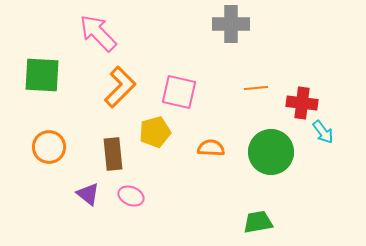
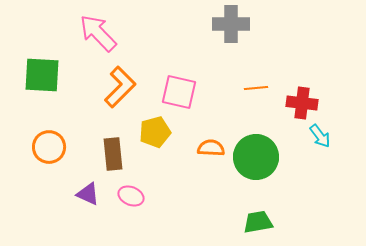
cyan arrow: moved 3 px left, 4 px down
green circle: moved 15 px left, 5 px down
purple triangle: rotated 15 degrees counterclockwise
